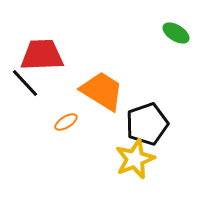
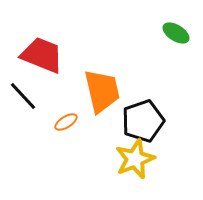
red trapezoid: rotated 24 degrees clockwise
black line: moved 2 px left, 13 px down
orange trapezoid: rotated 45 degrees clockwise
black pentagon: moved 4 px left, 3 px up
